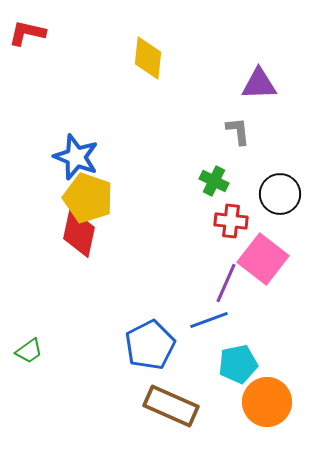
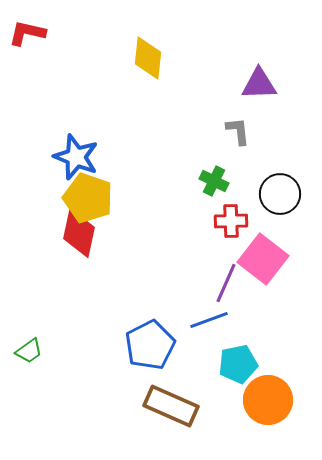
red cross: rotated 8 degrees counterclockwise
orange circle: moved 1 px right, 2 px up
